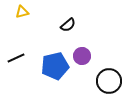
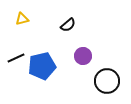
yellow triangle: moved 7 px down
purple circle: moved 1 px right
blue pentagon: moved 13 px left
black circle: moved 2 px left
